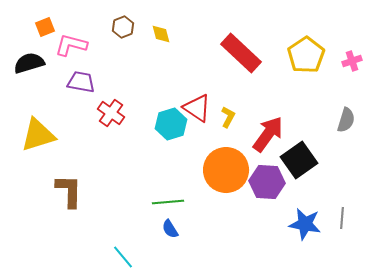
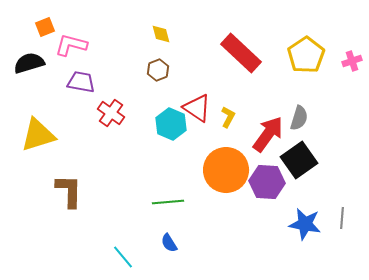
brown hexagon: moved 35 px right, 43 px down
gray semicircle: moved 47 px left, 2 px up
cyan hexagon: rotated 20 degrees counterclockwise
blue semicircle: moved 1 px left, 14 px down
